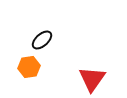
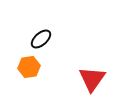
black ellipse: moved 1 px left, 1 px up
